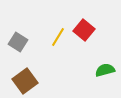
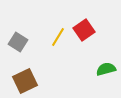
red square: rotated 15 degrees clockwise
green semicircle: moved 1 px right, 1 px up
brown square: rotated 10 degrees clockwise
